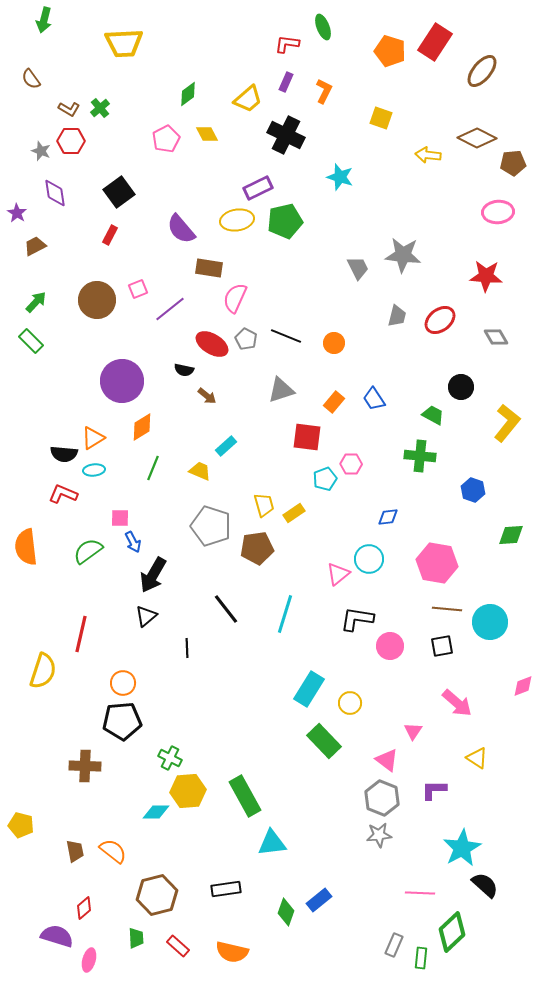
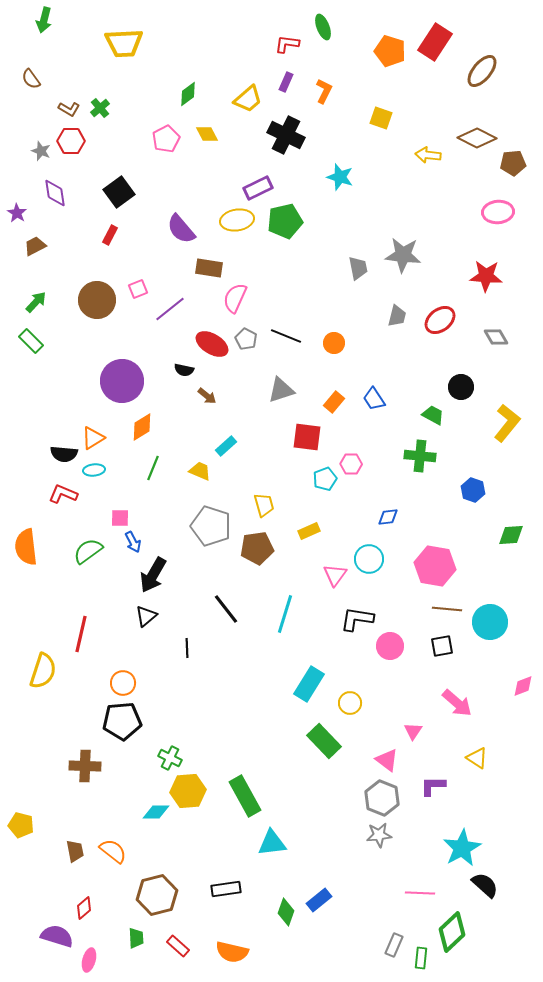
gray trapezoid at (358, 268): rotated 15 degrees clockwise
yellow rectangle at (294, 513): moved 15 px right, 18 px down; rotated 10 degrees clockwise
pink hexagon at (437, 563): moved 2 px left, 3 px down
pink triangle at (338, 574): moved 3 px left, 1 px down; rotated 15 degrees counterclockwise
cyan rectangle at (309, 689): moved 5 px up
purple L-shape at (434, 790): moved 1 px left, 4 px up
